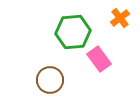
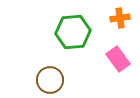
orange cross: rotated 30 degrees clockwise
pink rectangle: moved 19 px right
